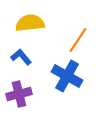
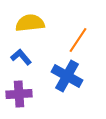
purple cross: rotated 10 degrees clockwise
